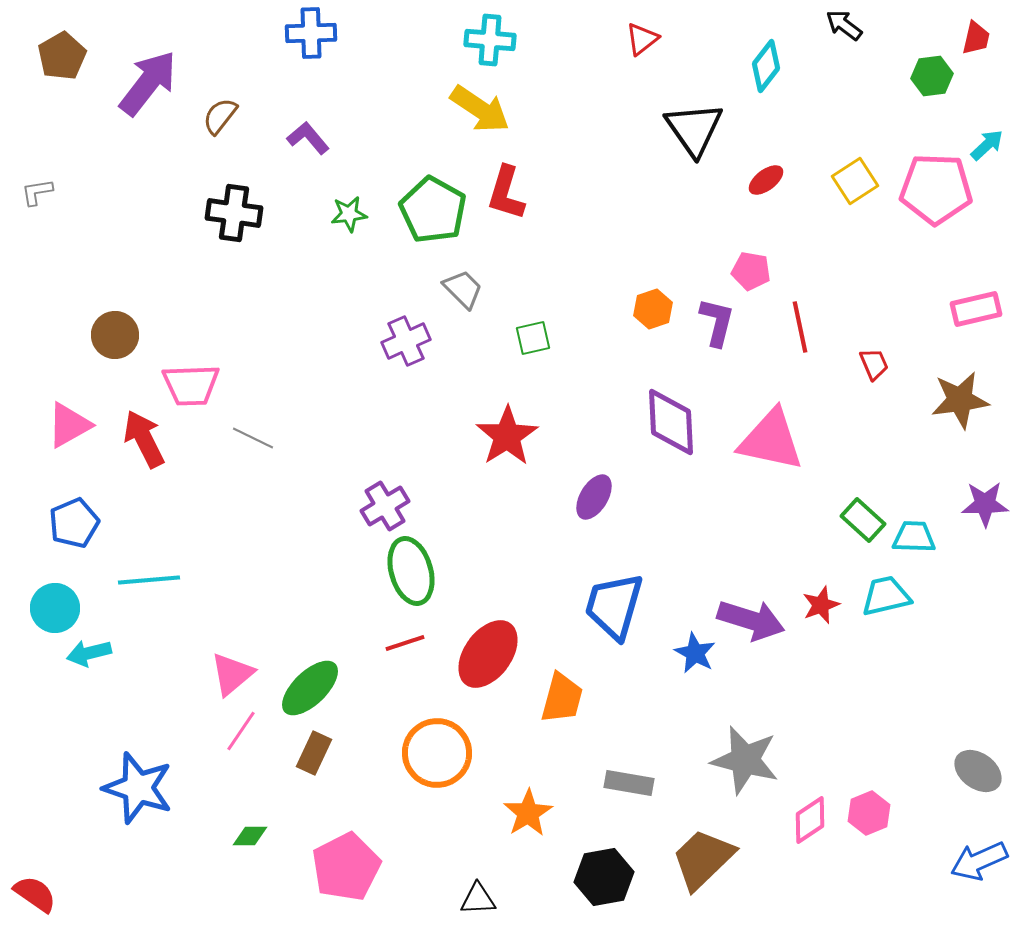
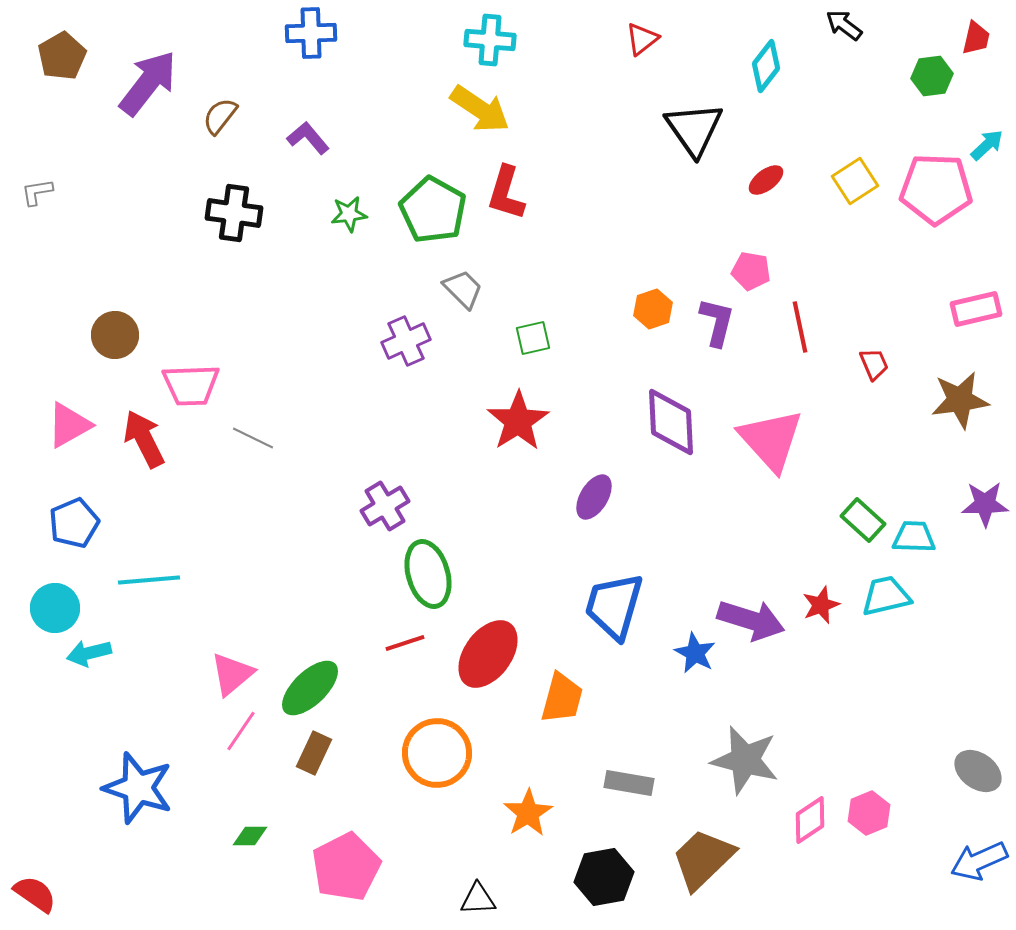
red star at (507, 436): moved 11 px right, 15 px up
pink triangle at (771, 440): rotated 36 degrees clockwise
green ellipse at (411, 571): moved 17 px right, 3 px down
